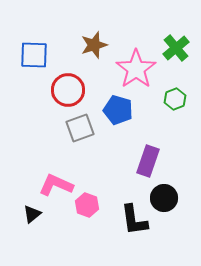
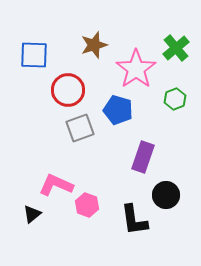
purple rectangle: moved 5 px left, 4 px up
black circle: moved 2 px right, 3 px up
